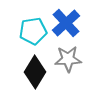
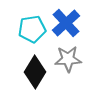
cyan pentagon: moved 1 px left, 2 px up
